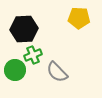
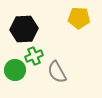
green cross: moved 1 px right, 1 px down
gray semicircle: rotated 15 degrees clockwise
